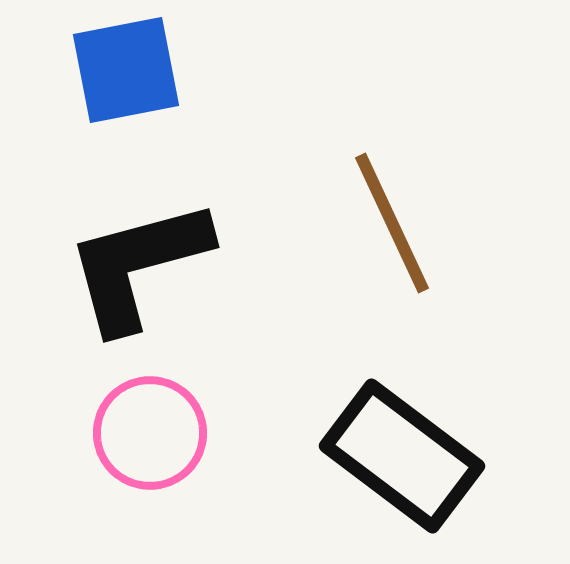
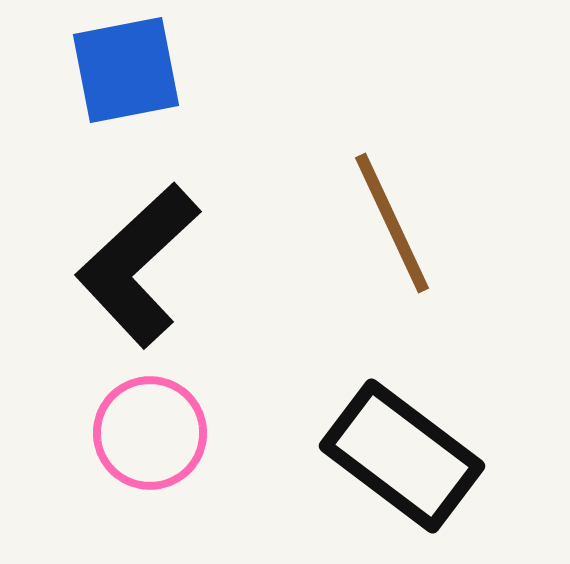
black L-shape: rotated 28 degrees counterclockwise
